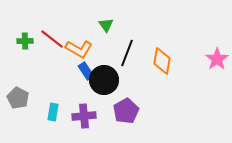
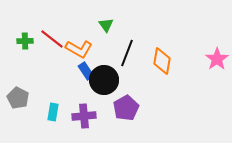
purple pentagon: moved 3 px up
